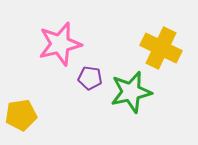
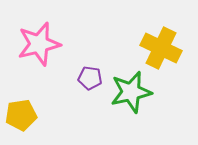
pink star: moved 21 px left
